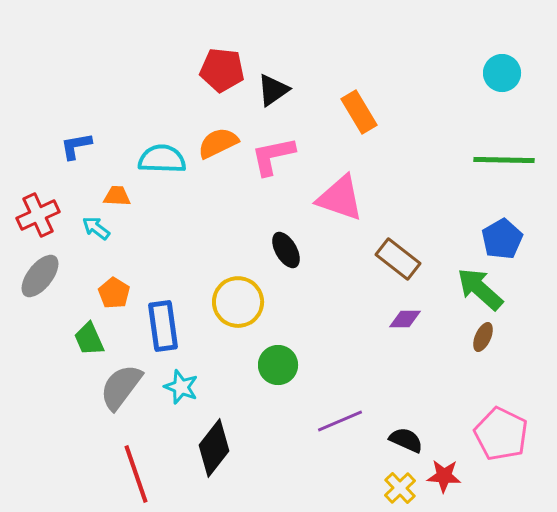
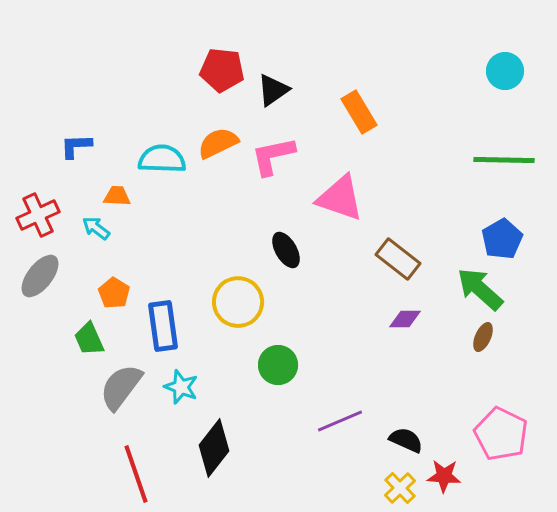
cyan circle: moved 3 px right, 2 px up
blue L-shape: rotated 8 degrees clockwise
